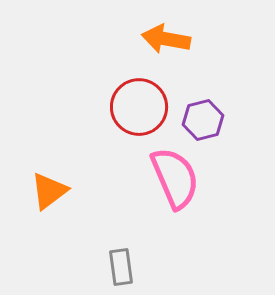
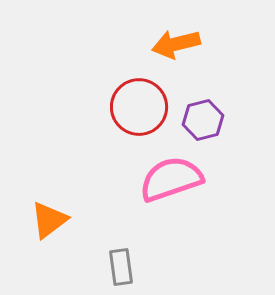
orange arrow: moved 10 px right, 5 px down; rotated 24 degrees counterclockwise
pink semicircle: moved 4 px left, 1 px down; rotated 86 degrees counterclockwise
orange triangle: moved 29 px down
